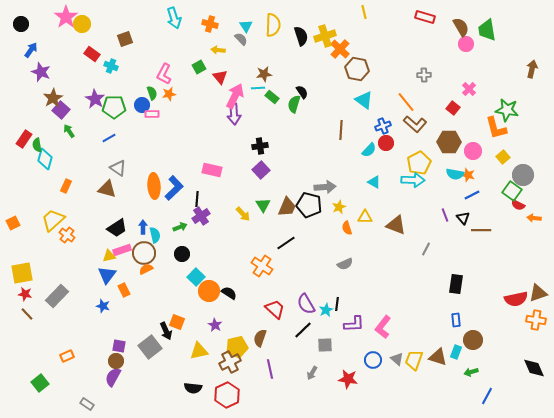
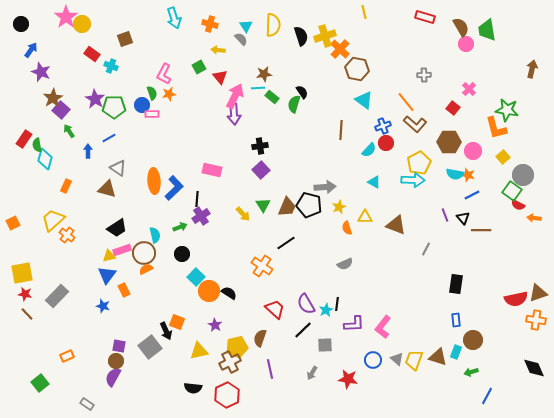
orange ellipse at (154, 186): moved 5 px up
blue arrow at (143, 227): moved 55 px left, 76 px up
